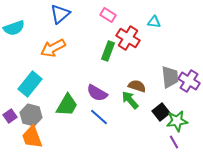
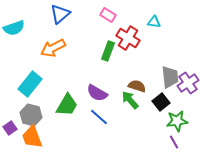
purple cross: moved 1 px left, 2 px down; rotated 25 degrees clockwise
black square: moved 10 px up
purple square: moved 12 px down
